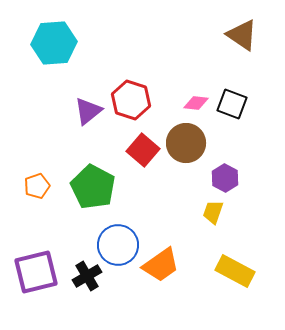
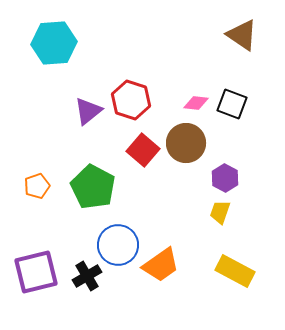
yellow trapezoid: moved 7 px right
